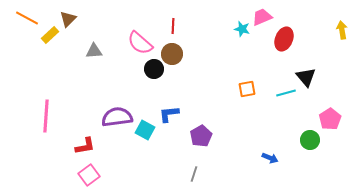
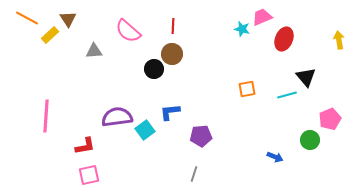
brown triangle: rotated 18 degrees counterclockwise
yellow arrow: moved 3 px left, 10 px down
pink semicircle: moved 12 px left, 12 px up
cyan line: moved 1 px right, 2 px down
blue L-shape: moved 1 px right, 2 px up
pink pentagon: rotated 10 degrees clockwise
cyan square: rotated 24 degrees clockwise
purple pentagon: rotated 25 degrees clockwise
blue arrow: moved 5 px right, 1 px up
pink square: rotated 25 degrees clockwise
